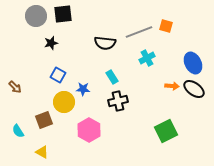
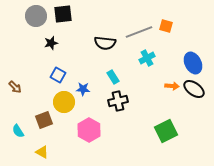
cyan rectangle: moved 1 px right
